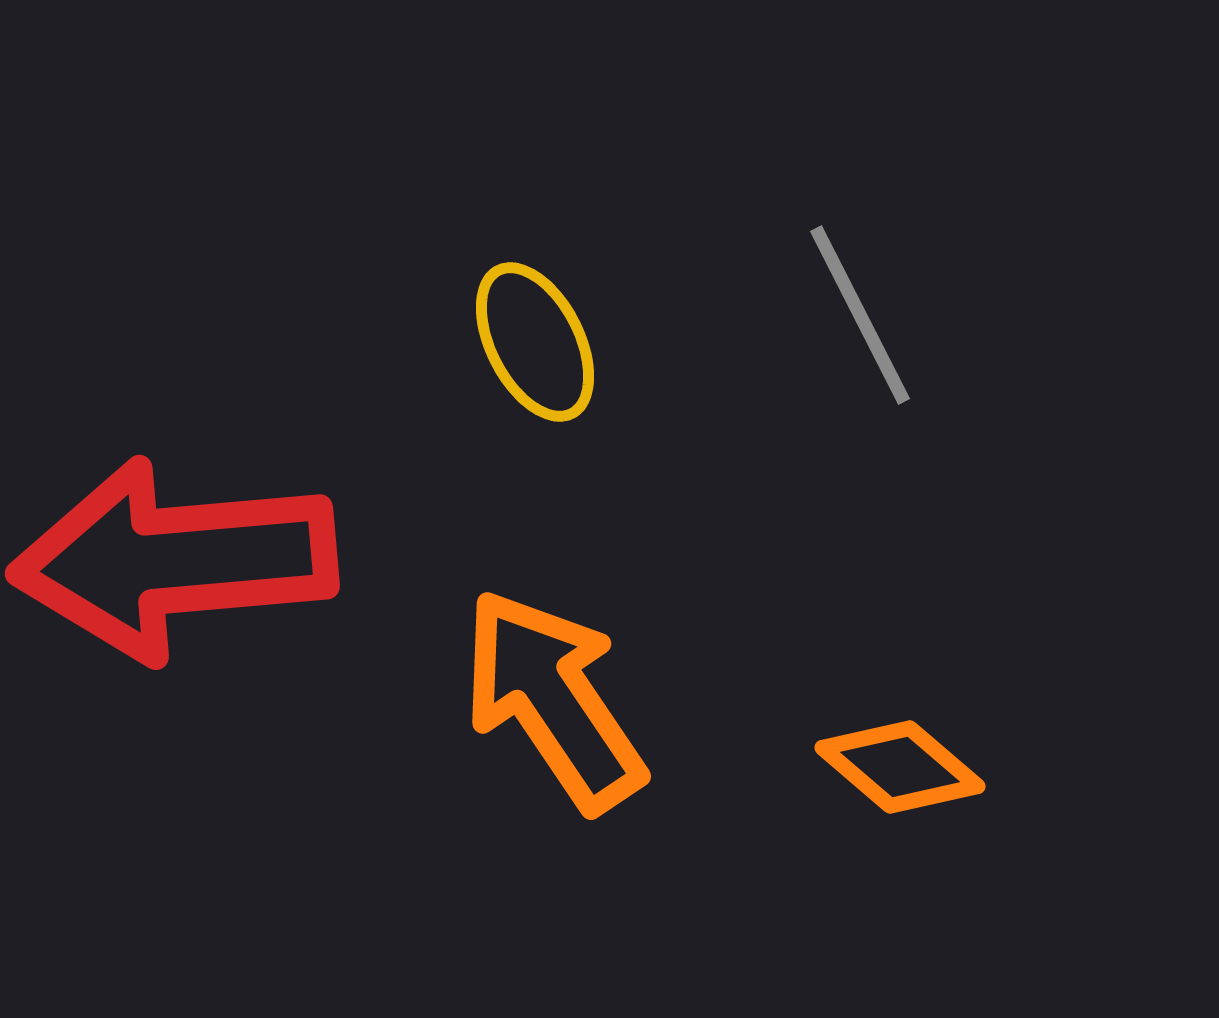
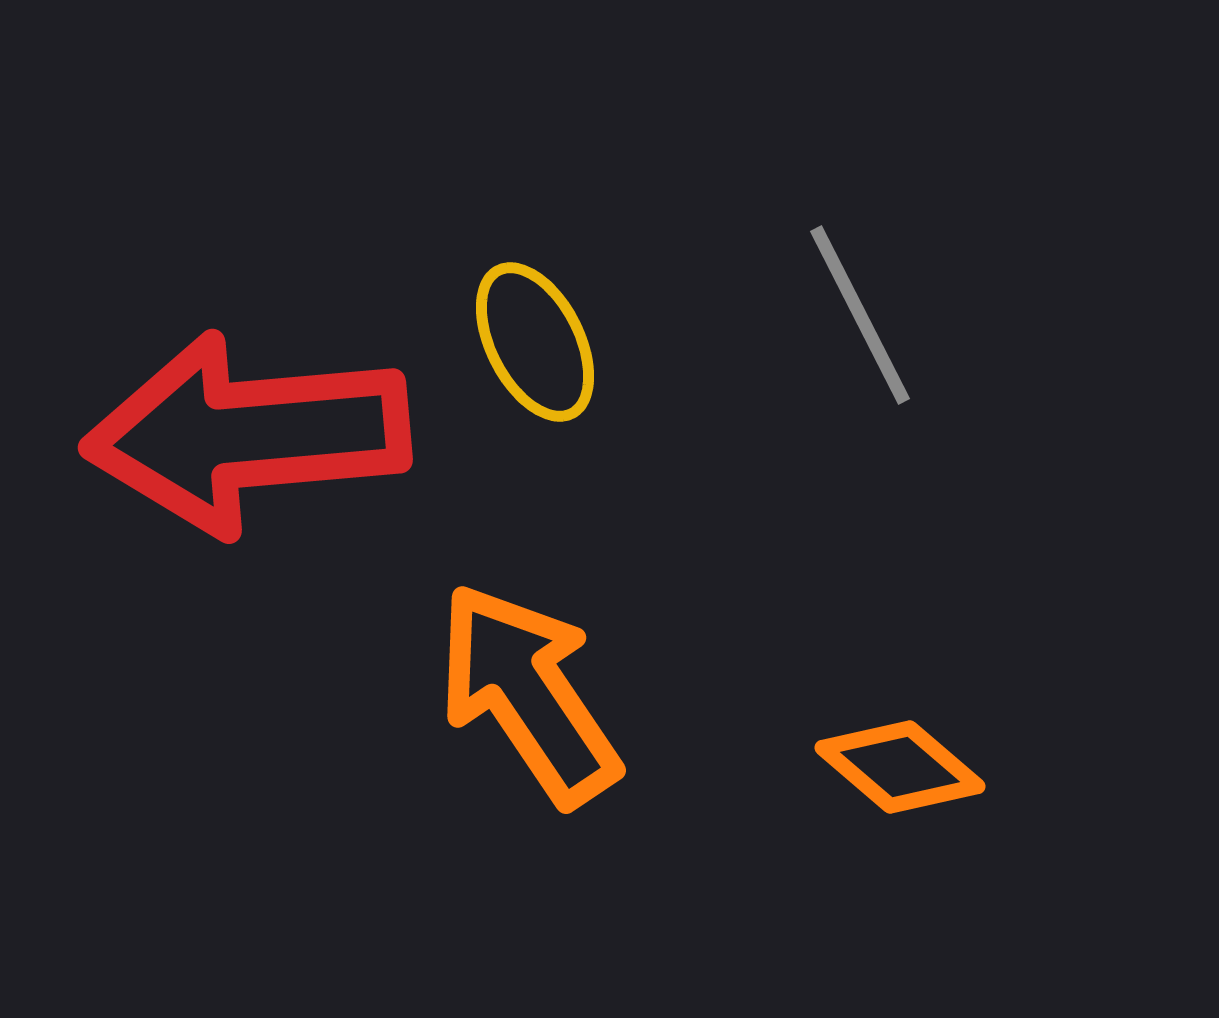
red arrow: moved 73 px right, 126 px up
orange arrow: moved 25 px left, 6 px up
